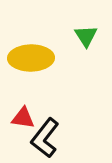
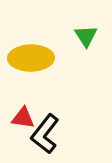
black L-shape: moved 4 px up
